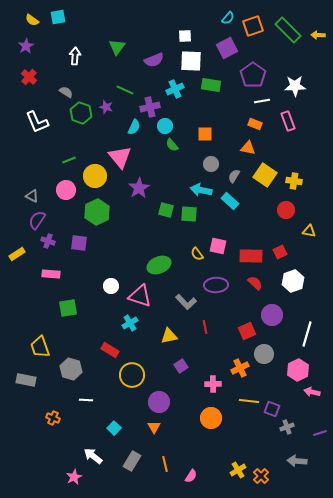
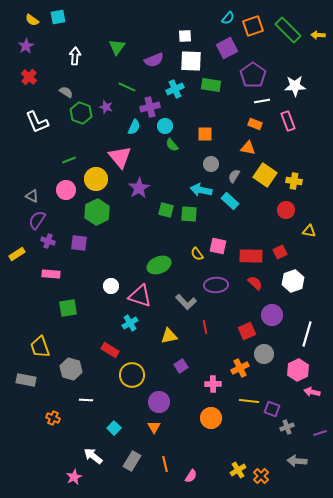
green line at (125, 90): moved 2 px right, 3 px up
yellow circle at (95, 176): moved 1 px right, 3 px down
